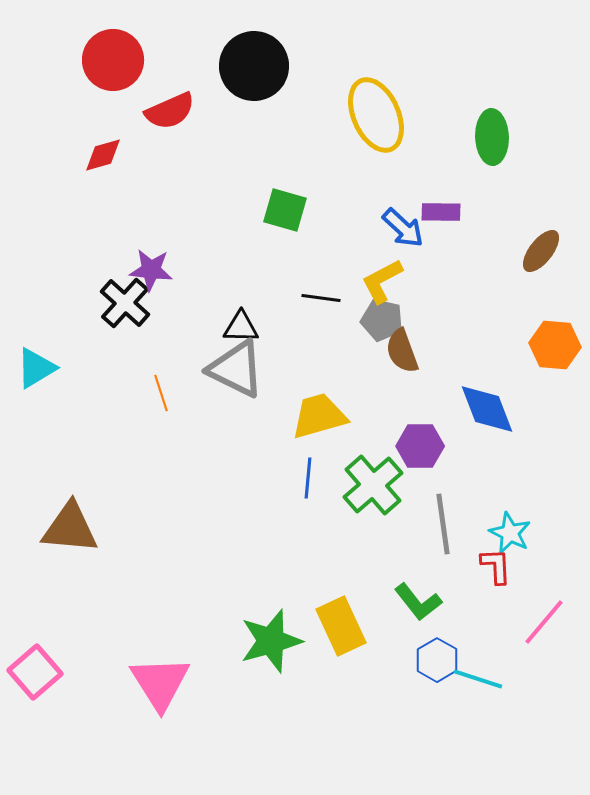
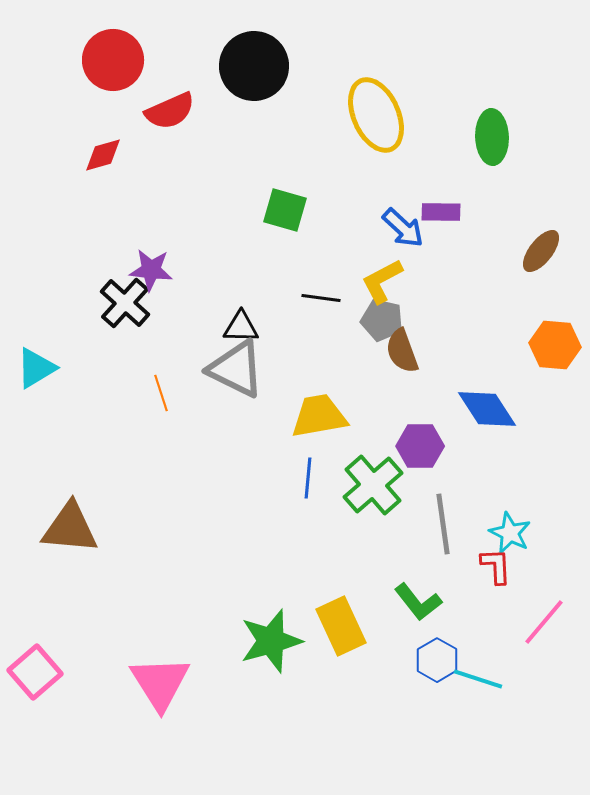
blue diamond: rotated 12 degrees counterclockwise
yellow trapezoid: rotated 6 degrees clockwise
